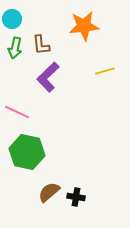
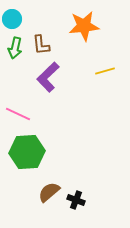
pink line: moved 1 px right, 2 px down
green hexagon: rotated 16 degrees counterclockwise
black cross: moved 3 px down; rotated 12 degrees clockwise
